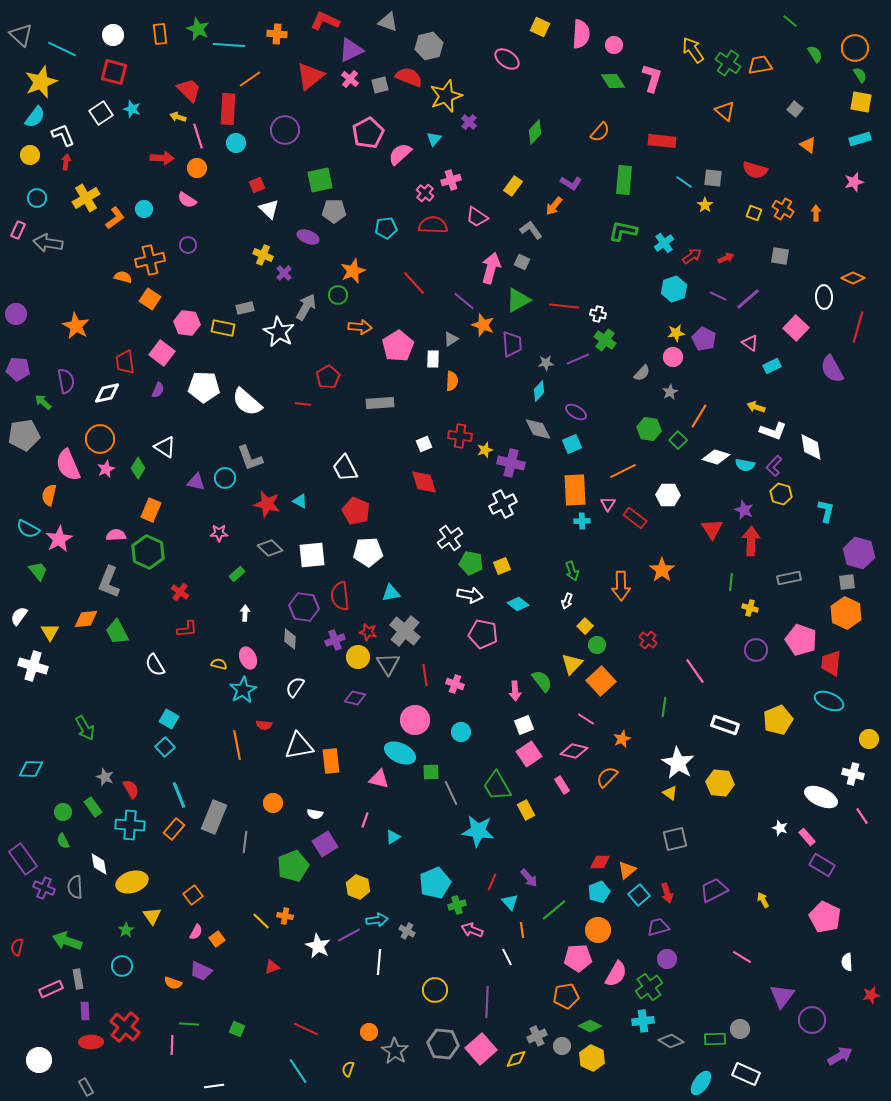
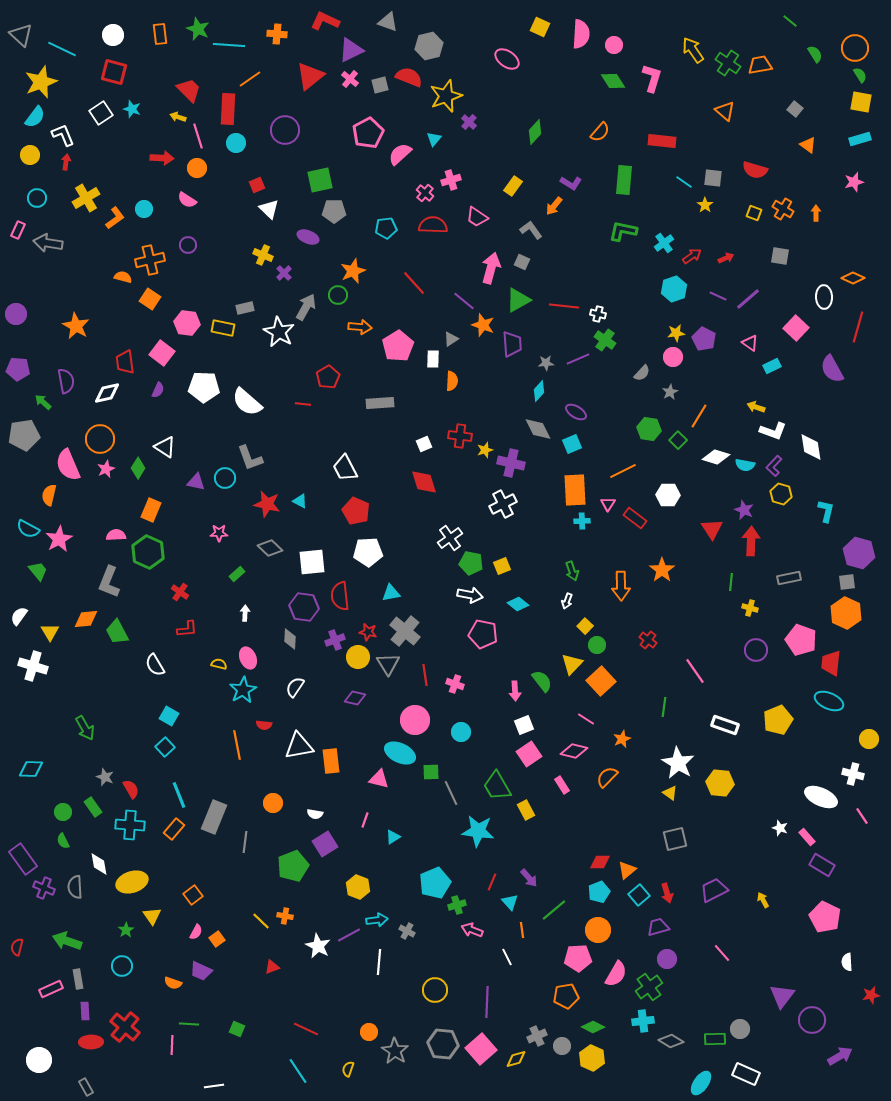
white square at (312, 555): moved 7 px down
cyan square at (169, 719): moved 3 px up
pink line at (742, 957): moved 20 px left, 4 px up; rotated 18 degrees clockwise
green diamond at (590, 1026): moved 3 px right, 1 px down
